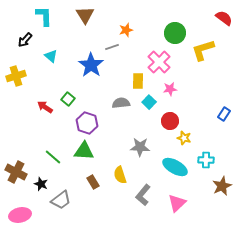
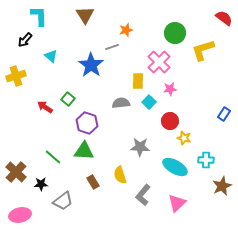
cyan L-shape: moved 5 px left
brown cross: rotated 15 degrees clockwise
black star: rotated 24 degrees counterclockwise
gray trapezoid: moved 2 px right, 1 px down
